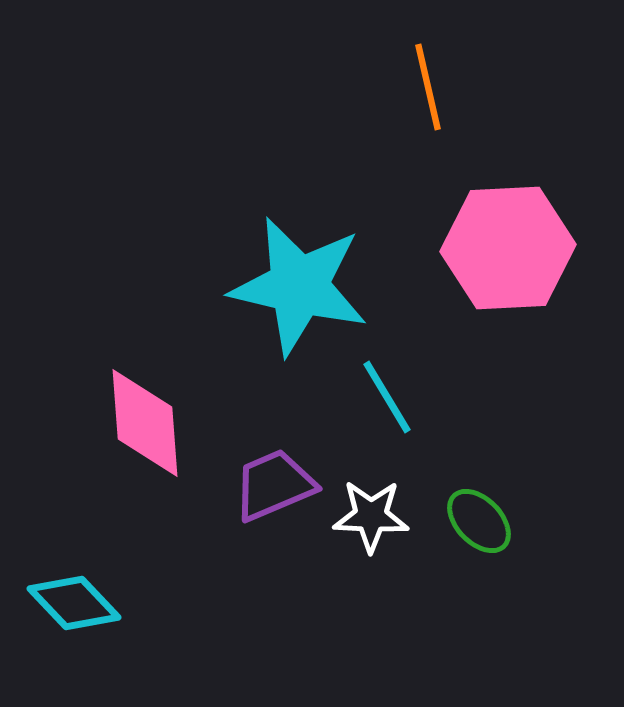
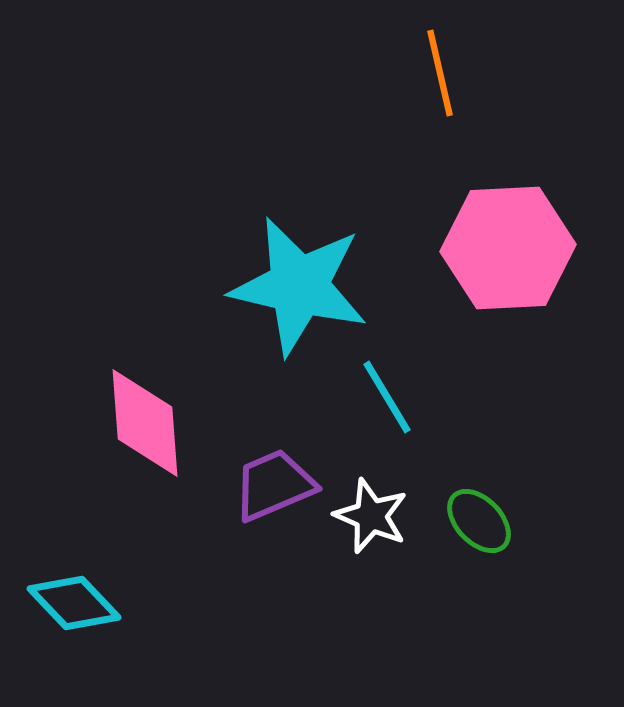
orange line: moved 12 px right, 14 px up
white star: rotated 20 degrees clockwise
